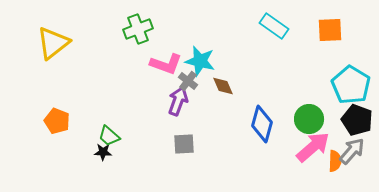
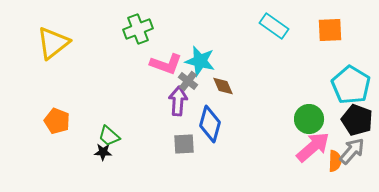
purple arrow: rotated 16 degrees counterclockwise
blue diamond: moved 52 px left
